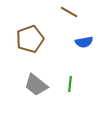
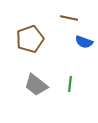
brown line: moved 6 px down; rotated 18 degrees counterclockwise
blue semicircle: rotated 30 degrees clockwise
